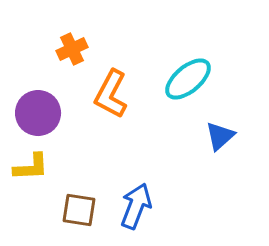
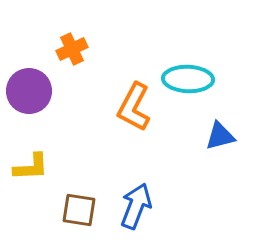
cyan ellipse: rotated 42 degrees clockwise
orange L-shape: moved 23 px right, 13 px down
purple circle: moved 9 px left, 22 px up
blue triangle: rotated 28 degrees clockwise
